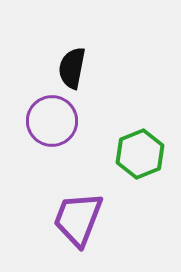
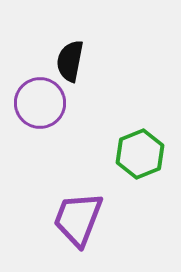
black semicircle: moved 2 px left, 7 px up
purple circle: moved 12 px left, 18 px up
